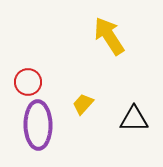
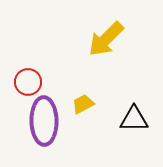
yellow arrow: moved 3 px left, 3 px down; rotated 102 degrees counterclockwise
yellow trapezoid: rotated 20 degrees clockwise
purple ellipse: moved 6 px right, 4 px up
